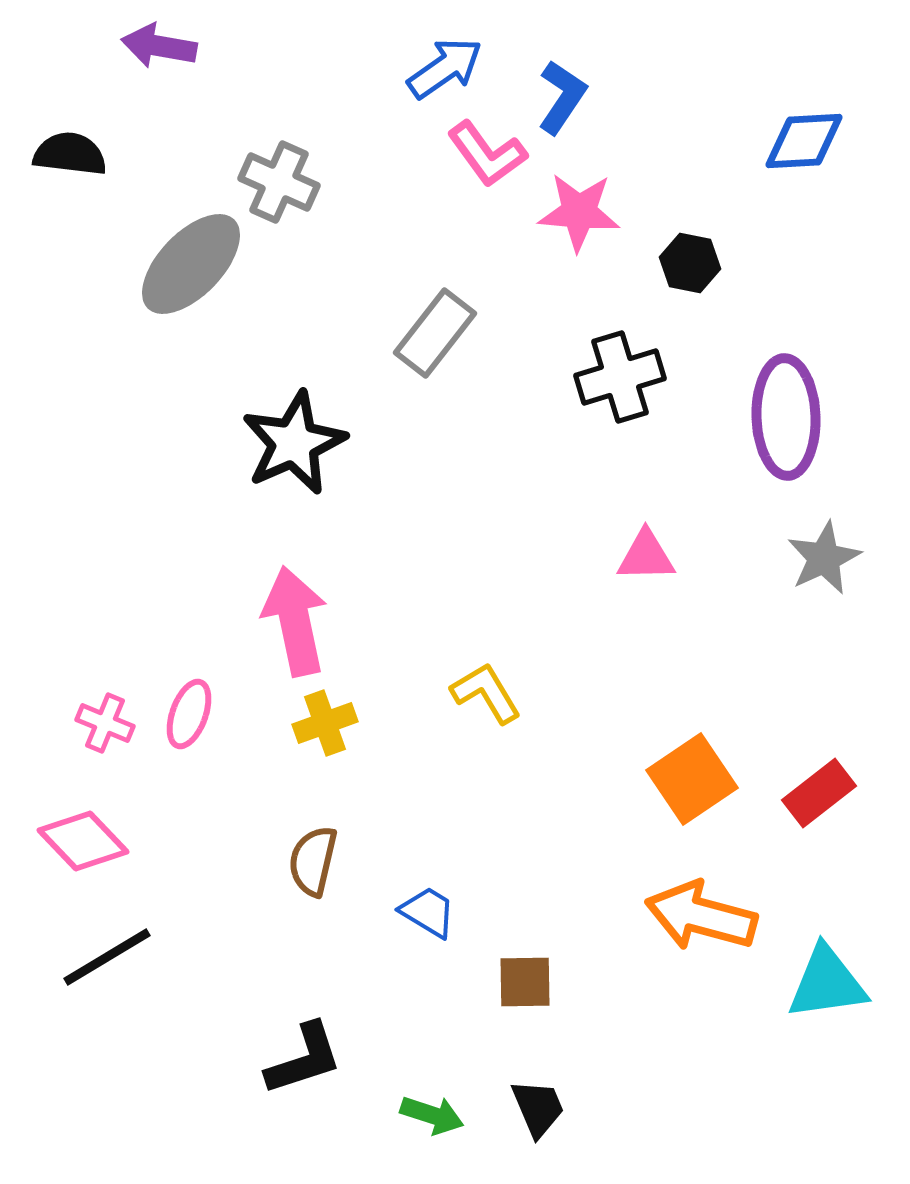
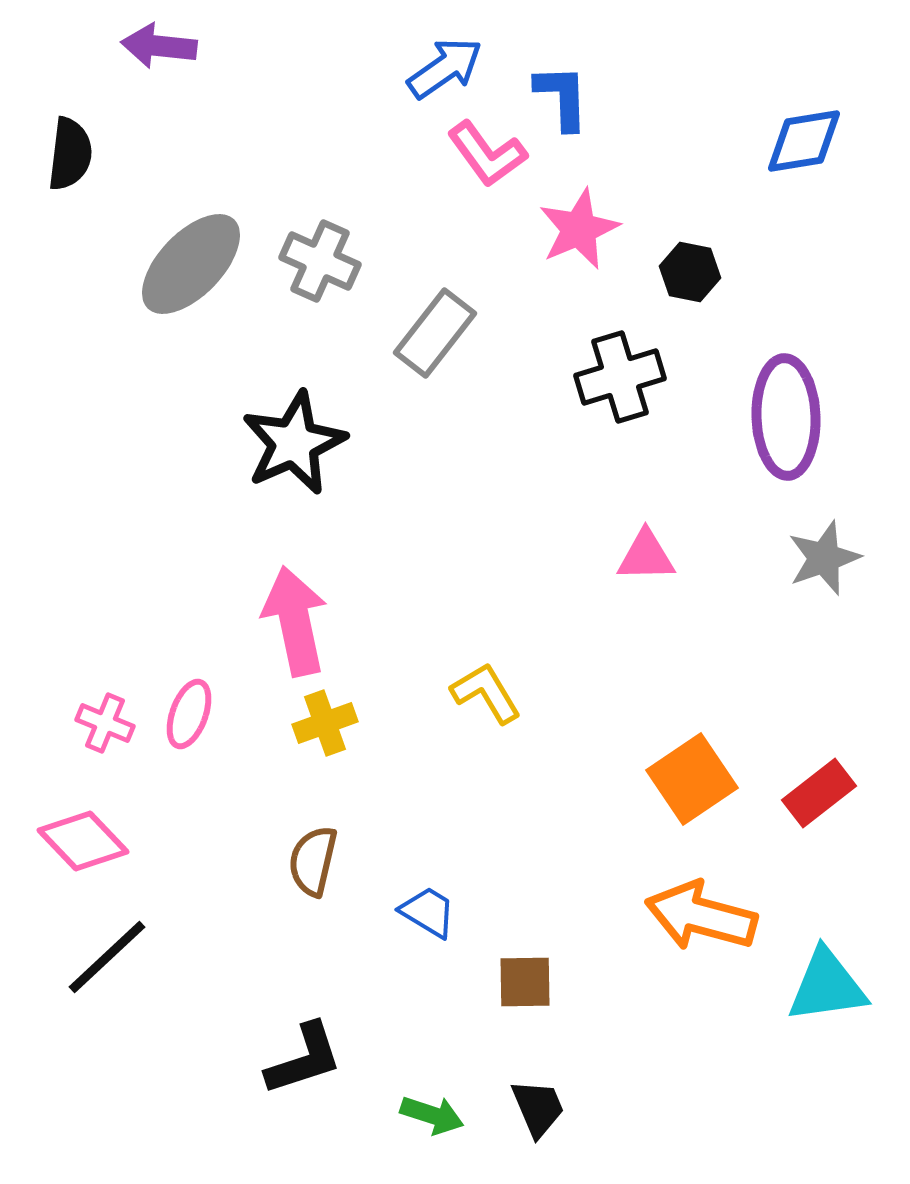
purple arrow: rotated 4 degrees counterclockwise
blue L-shape: rotated 36 degrees counterclockwise
blue diamond: rotated 6 degrees counterclockwise
black semicircle: rotated 90 degrees clockwise
gray cross: moved 41 px right, 79 px down
pink star: moved 17 px down; rotated 28 degrees counterclockwise
black hexagon: moved 9 px down
gray star: rotated 6 degrees clockwise
black line: rotated 12 degrees counterclockwise
cyan triangle: moved 3 px down
